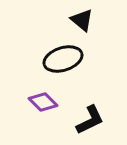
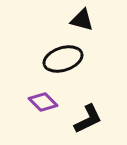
black triangle: rotated 25 degrees counterclockwise
black L-shape: moved 2 px left, 1 px up
